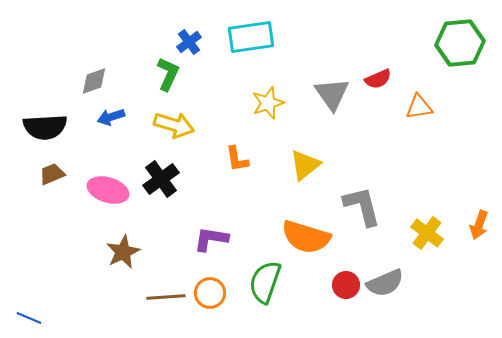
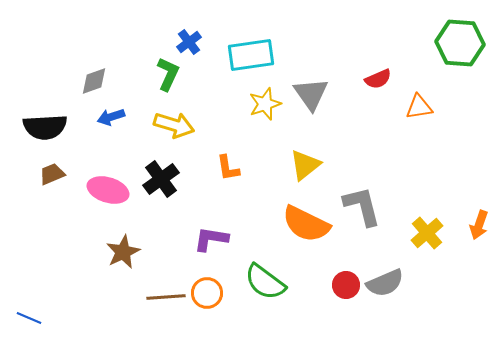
cyan rectangle: moved 18 px down
green hexagon: rotated 9 degrees clockwise
gray triangle: moved 21 px left
yellow star: moved 3 px left, 1 px down
orange L-shape: moved 9 px left, 9 px down
yellow cross: rotated 12 degrees clockwise
orange semicircle: moved 13 px up; rotated 9 degrees clockwise
green semicircle: rotated 72 degrees counterclockwise
orange circle: moved 3 px left
